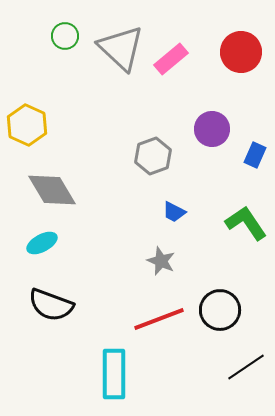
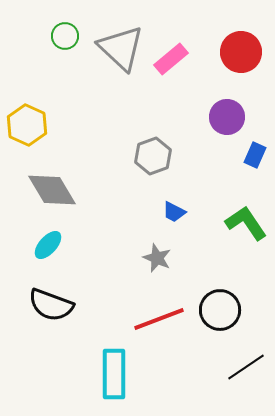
purple circle: moved 15 px right, 12 px up
cyan ellipse: moved 6 px right, 2 px down; rotated 20 degrees counterclockwise
gray star: moved 4 px left, 3 px up
